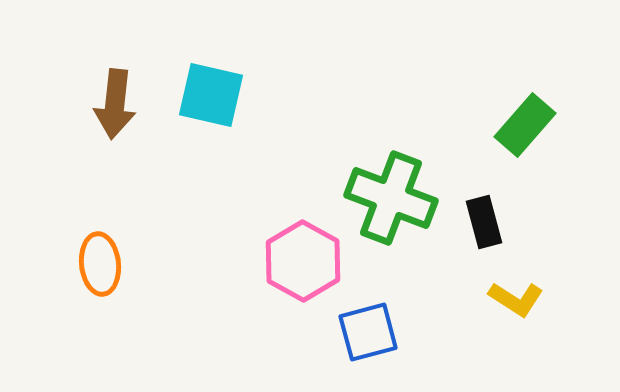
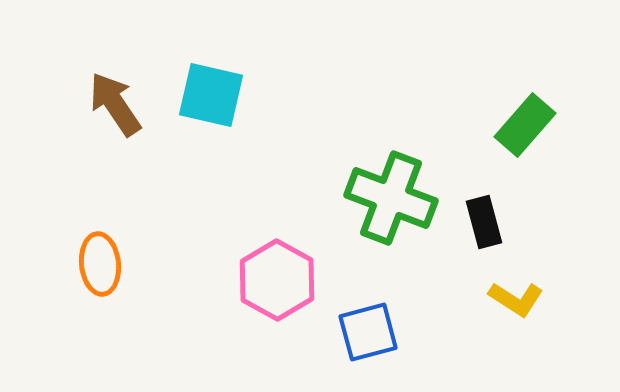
brown arrow: rotated 140 degrees clockwise
pink hexagon: moved 26 px left, 19 px down
